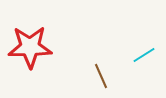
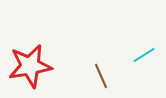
red star: moved 19 px down; rotated 9 degrees counterclockwise
